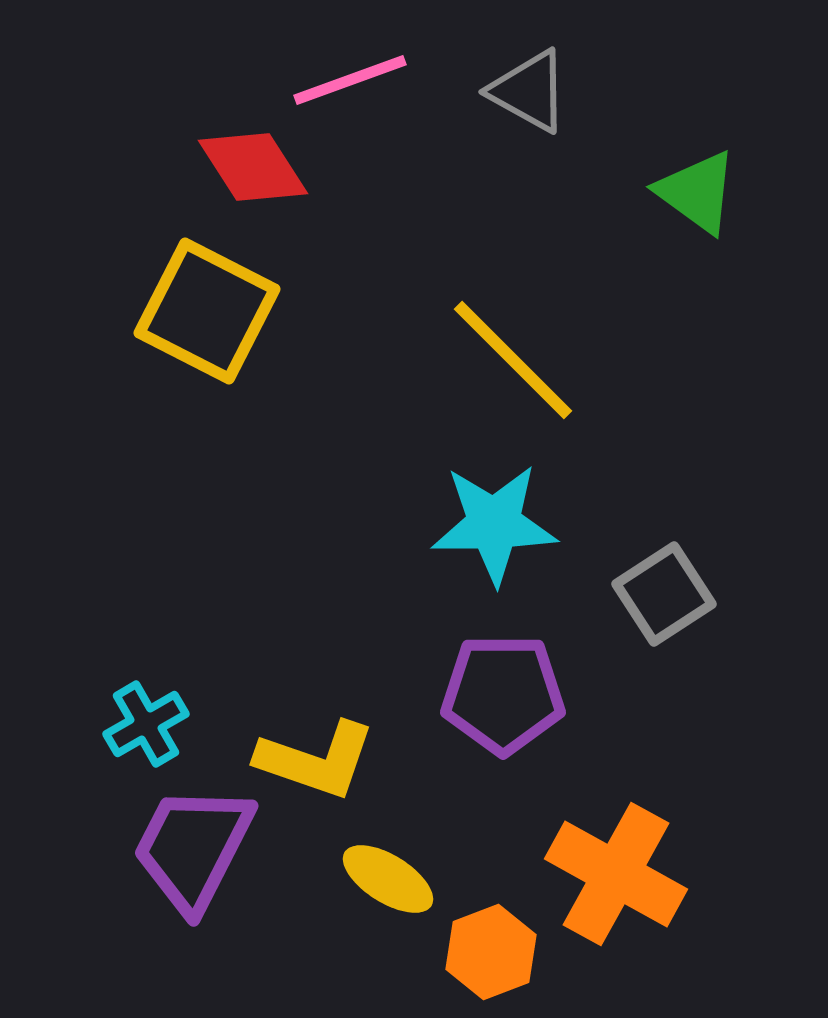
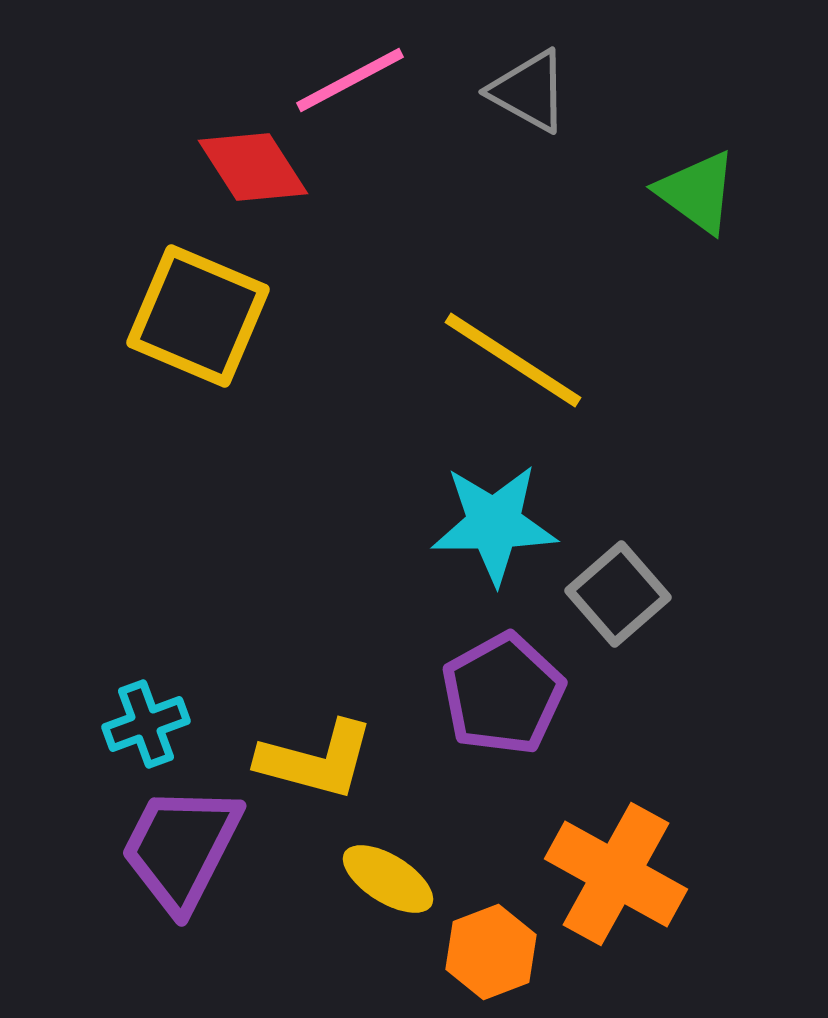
pink line: rotated 8 degrees counterclockwise
yellow square: moved 9 px left, 5 px down; rotated 4 degrees counterclockwise
yellow line: rotated 12 degrees counterclockwise
gray square: moved 46 px left; rotated 8 degrees counterclockwise
purple pentagon: rotated 29 degrees counterclockwise
cyan cross: rotated 10 degrees clockwise
yellow L-shape: rotated 4 degrees counterclockwise
purple trapezoid: moved 12 px left
